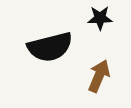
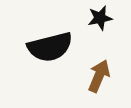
black star: rotated 10 degrees counterclockwise
